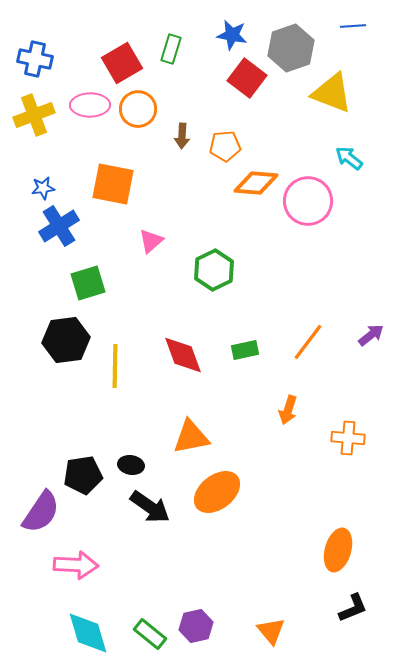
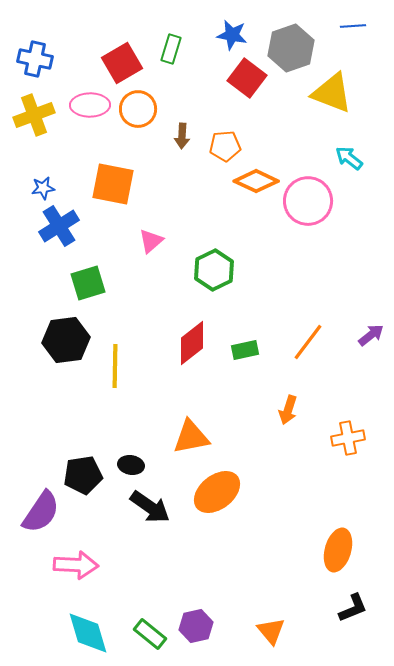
orange diamond at (256, 183): moved 2 px up; rotated 21 degrees clockwise
red diamond at (183, 355): moved 9 px right, 12 px up; rotated 72 degrees clockwise
orange cross at (348, 438): rotated 16 degrees counterclockwise
